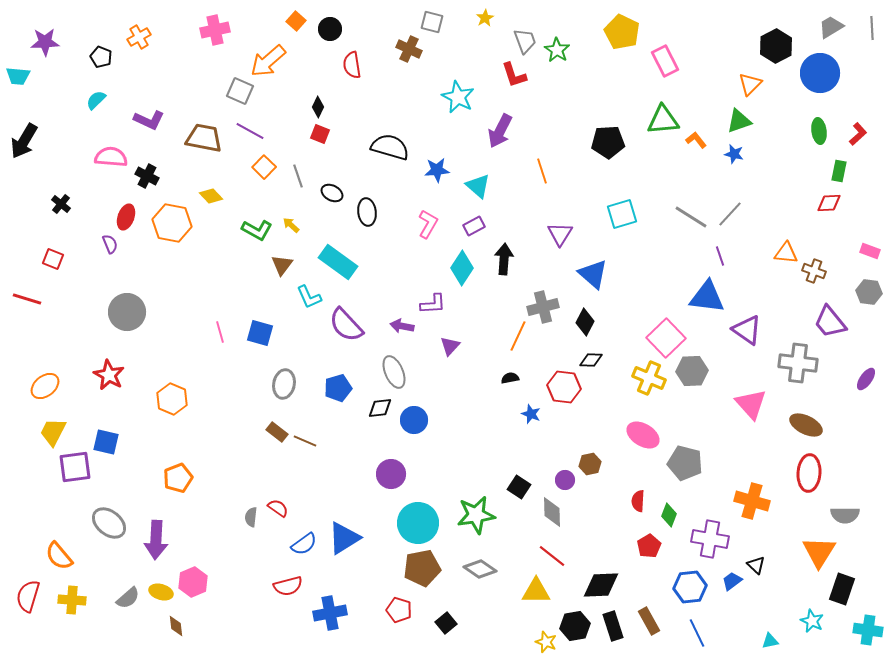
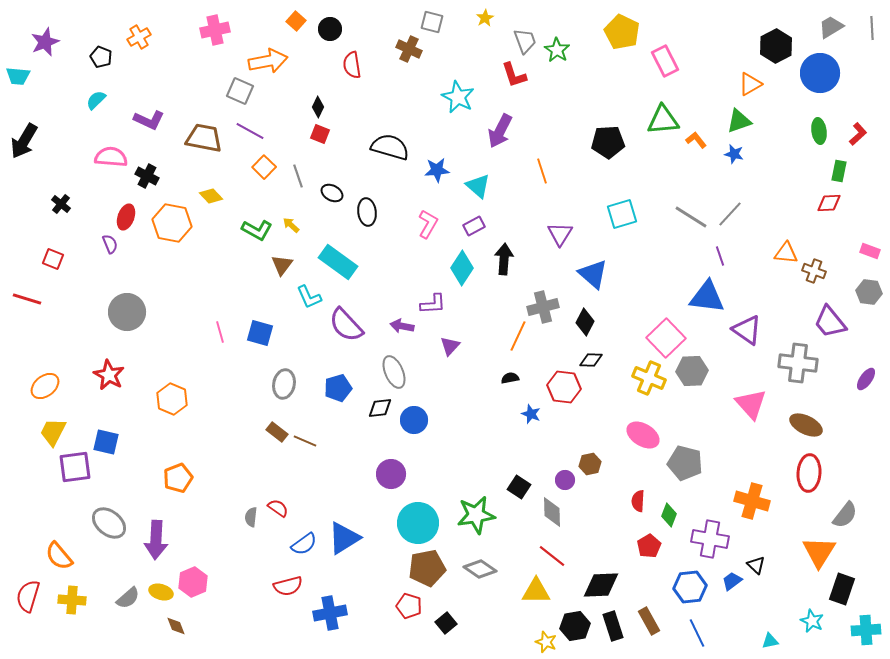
purple star at (45, 42): rotated 20 degrees counterclockwise
orange arrow at (268, 61): rotated 150 degrees counterclockwise
orange triangle at (750, 84): rotated 15 degrees clockwise
gray semicircle at (845, 515): rotated 52 degrees counterclockwise
brown pentagon at (422, 568): moved 5 px right
red pentagon at (399, 610): moved 10 px right, 4 px up
brown diamond at (176, 626): rotated 15 degrees counterclockwise
cyan cross at (868, 630): moved 2 px left; rotated 12 degrees counterclockwise
